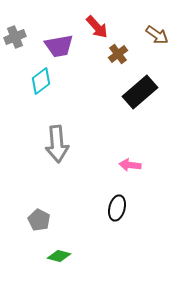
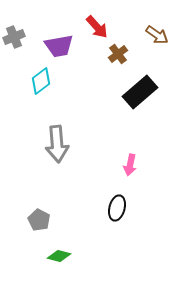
gray cross: moved 1 px left
pink arrow: rotated 85 degrees counterclockwise
